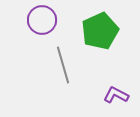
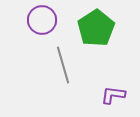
green pentagon: moved 4 px left, 3 px up; rotated 9 degrees counterclockwise
purple L-shape: moved 3 px left; rotated 20 degrees counterclockwise
